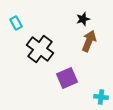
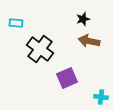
cyan rectangle: rotated 56 degrees counterclockwise
brown arrow: rotated 100 degrees counterclockwise
